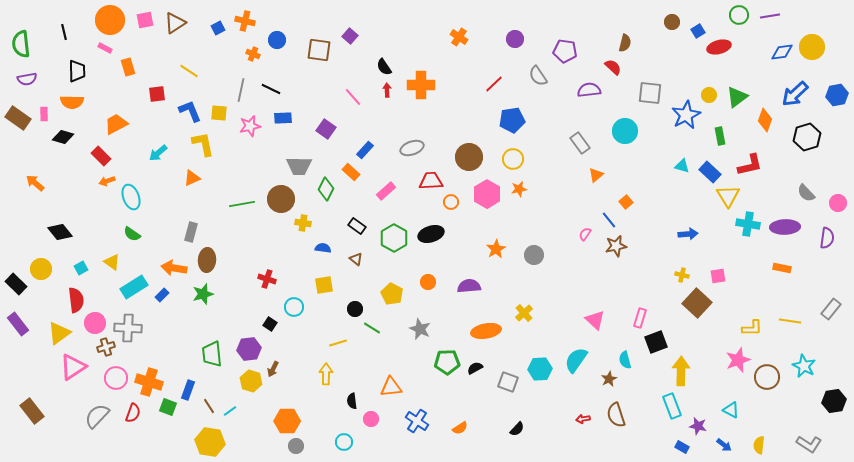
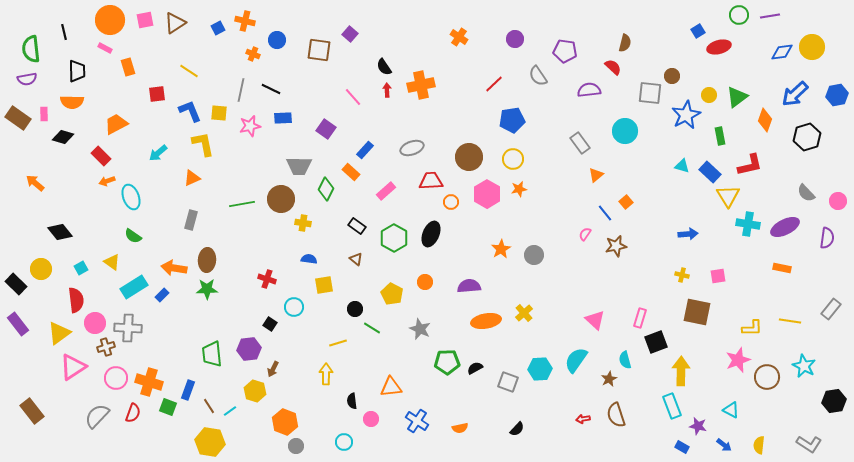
brown circle at (672, 22): moved 54 px down
purple square at (350, 36): moved 2 px up
green semicircle at (21, 44): moved 10 px right, 5 px down
orange cross at (421, 85): rotated 12 degrees counterclockwise
pink circle at (838, 203): moved 2 px up
blue line at (609, 220): moved 4 px left, 7 px up
purple ellipse at (785, 227): rotated 24 degrees counterclockwise
gray rectangle at (191, 232): moved 12 px up
green semicircle at (132, 234): moved 1 px right, 2 px down
black ellipse at (431, 234): rotated 50 degrees counterclockwise
blue semicircle at (323, 248): moved 14 px left, 11 px down
orange star at (496, 249): moved 5 px right
orange circle at (428, 282): moved 3 px left
green star at (203, 294): moved 4 px right, 5 px up; rotated 15 degrees clockwise
brown square at (697, 303): moved 9 px down; rotated 32 degrees counterclockwise
orange ellipse at (486, 331): moved 10 px up
yellow hexagon at (251, 381): moved 4 px right, 10 px down
orange hexagon at (287, 421): moved 2 px left, 1 px down; rotated 20 degrees clockwise
orange semicircle at (460, 428): rotated 21 degrees clockwise
